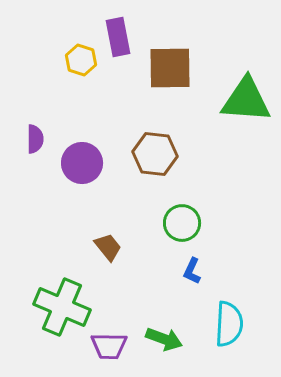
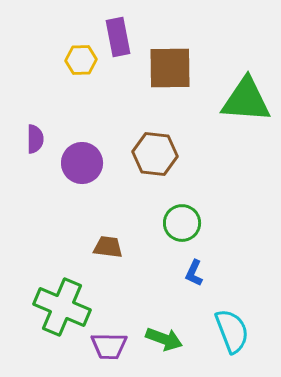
yellow hexagon: rotated 20 degrees counterclockwise
brown trapezoid: rotated 44 degrees counterclockwise
blue L-shape: moved 2 px right, 2 px down
cyan semicircle: moved 3 px right, 7 px down; rotated 24 degrees counterclockwise
